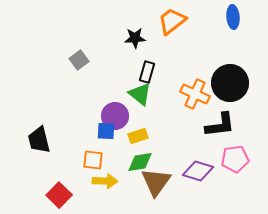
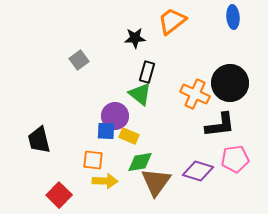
yellow rectangle: moved 9 px left; rotated 42 degrees clockwise
